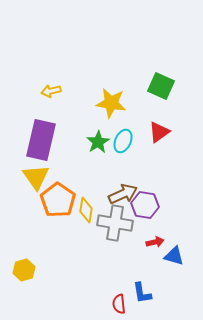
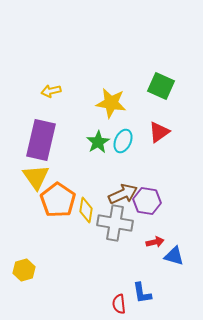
purple hexagon: moved 2 px right, 4 px up
